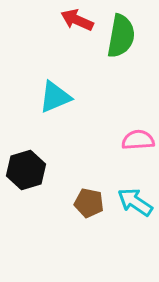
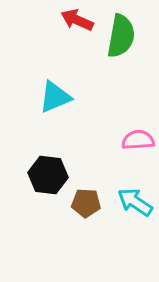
black hexagon: moved 22 px right, 5 px down; rotated 24 degrees clockwise
brown pentagon: moved 3 px left; rotated 8 degrees counterclockwise
